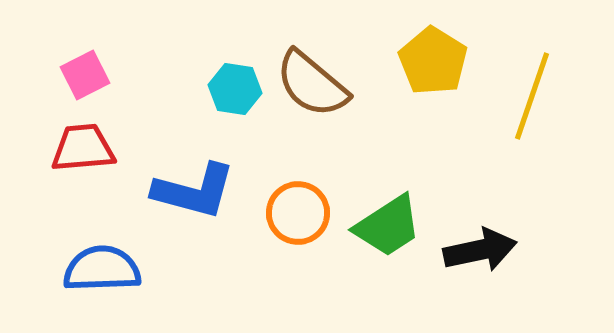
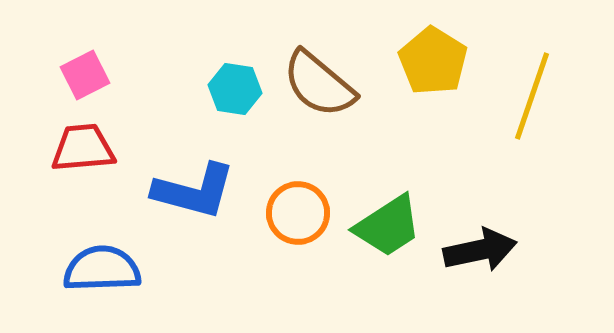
brown semicircle: moved 7 px right
